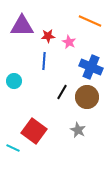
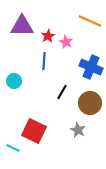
red star: rotated 24 degrees counterclockwise
pink star: moved 3 px left
brown circle: moved 3 px right, 6 px down
red square: rotated 10 degrees counterclockwise
